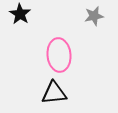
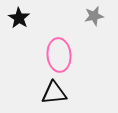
black star: moved 1 px left, 4 px down
